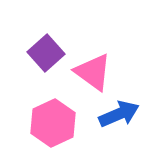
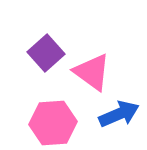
pink triangle: moved 1 px left
pink hexagon: rotated 21 degrees clockwise
